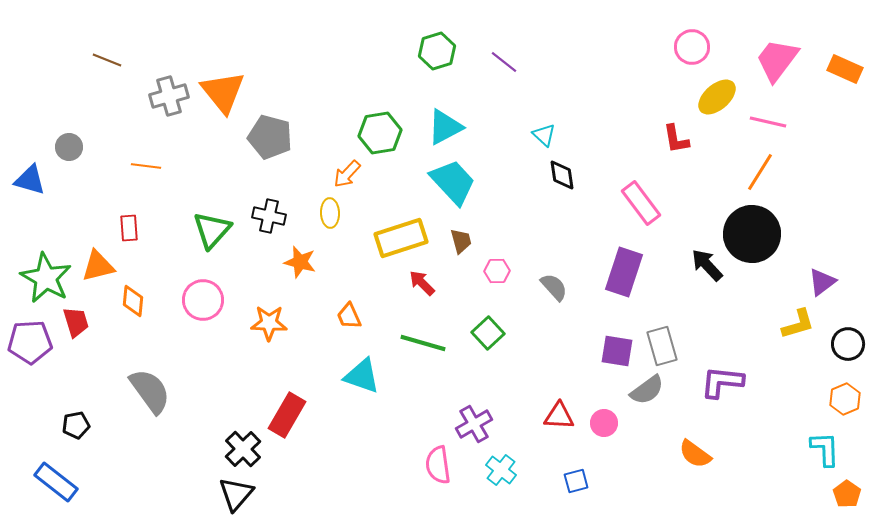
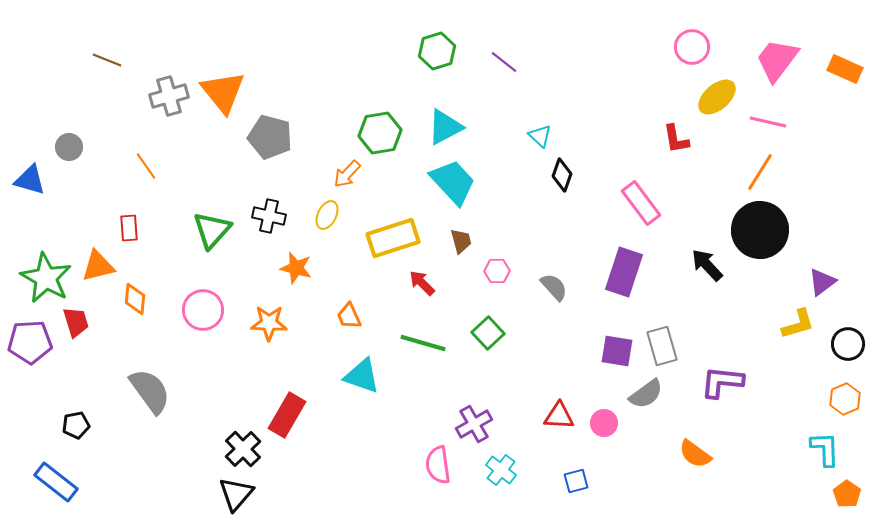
cyan triangle at (544, 135): moved 4 px left, 1 px down
orange line at (146, 166): rotated 48 degrees clockwise
black diamond at (562, 175): rotated 28 degrees clockwise
yellow ellipse at (330, 213): moved 3 px left, 2 px down; rotated 28 degrees clockwise
black circle at (752, 234): moved 8 px right, 4 px up
yellow rectangle at (401, 238): moved 8 px left
orange star at (300, 262): moved 4 px left, 6 px down
pink circle at (203, 300): moved 10 px down
orange diamond at (133, 301): moved 2 px right, 2 px up
gray semicircle at (647, 390): moved 1 px left, 4 px down
